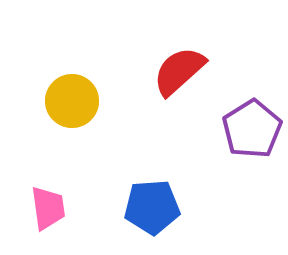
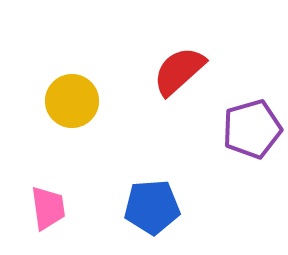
purple pentagon: rotated 16 degrees clockwise
